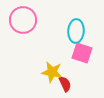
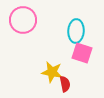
red semicircle: rotated 14 degrees clockwise
